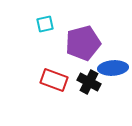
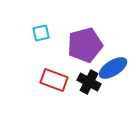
cyan square: moved 4 px left, 9 px down
purple pentagon: moved 2 px right, 2 px down
blue ellipse: rotated 28 degrees counterclockwise
